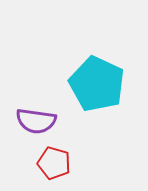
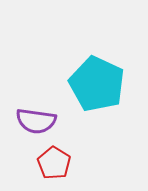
red pentagon: rotated 16 degrees clockwise
